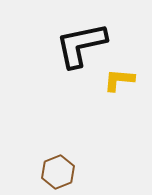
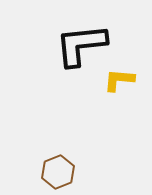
black L-shape: rotated 6 degrees clockwise
